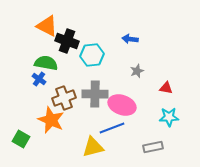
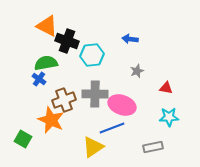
green semicircle: rotated 20 degrees counterclockwise
brown cross: moved 2 px down
green square: moved 2 px right
yellow triangle: rotated 20 degrees counterclockwise
